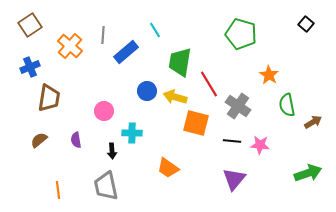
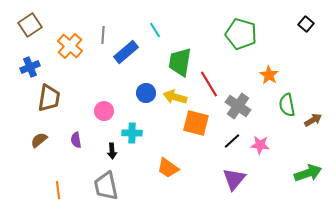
blue circle: moved 1 px left, 2 px down
brown arrow: moved 2 px up
black line: rotated 48 degrees counterclockwise
